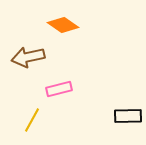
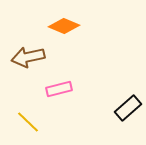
orange diamond: moved 1 px right, 1 px down; rotated 12 degrees counterclockwise
black rectangle: moved 8 px up; rotated 40 degrees counterclockwise
yellow line: moved 4 px left, 2 px down; rotated 75 degrees counterclockwise
